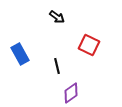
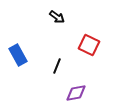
blue rectangle: moved 2 px left, 1 px down
black line: rotated 35 degrees clockwise
purple diamond: moved 5 px right; rotated 25 degrees clockwise
